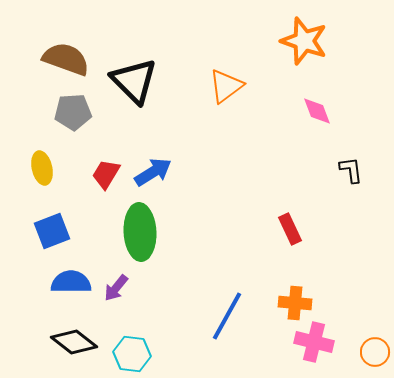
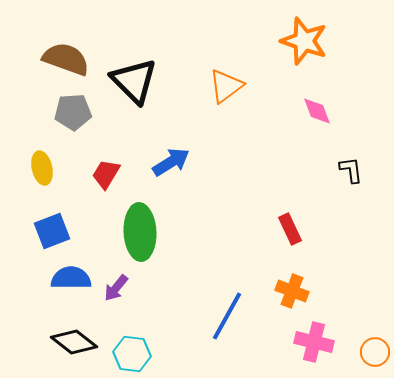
blue arrow: moved 18 px right, 10 px up
blue semicircle: moved 4 px up
orange cross: moved 3 px left, 12 px up; rotated 16 degrees clockwise
